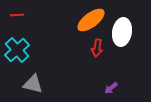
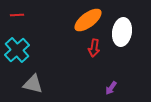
orange ellipse: moved 3 px left
red arrow: moved 3 px left
purple arrow: rotated 16 degrees counterclockwise
